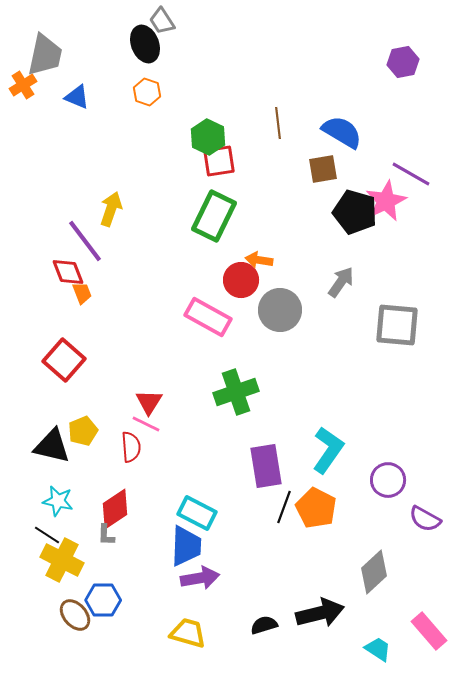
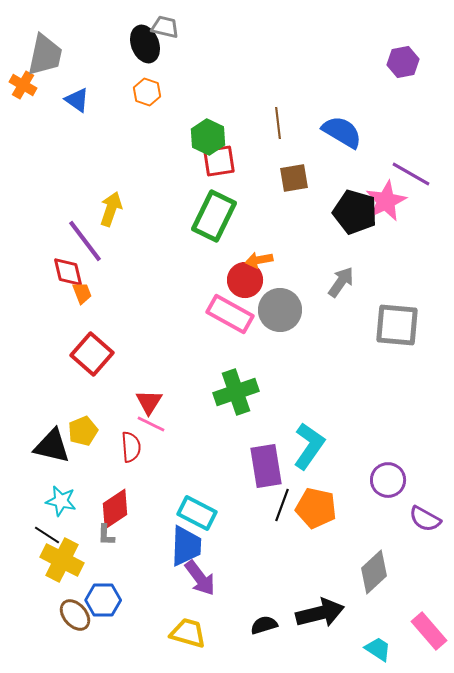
gray trapezoid at (162, 21): moved 3 px right, 6 px down; rotated 136 degrees clockwise
orange cross at (23, 85): rotated 28 degrees counterclockwise
blue triangle at (77, 97): moved 3 px down; rotated 12 degrees clockwise
brown square at (323, 169): moved 29 px left, 9 px down
orange arrow at (259, 260): rotated 20 degrees counterclockwise
red diamond at (68, 272): rotated 8 degrees clockwise
red circle at (241, 280): moved 4 px right
pink rectangle at (208, 317): moved 22 px right, 3 px up
red square at (64, 360): moved 28 px right, 6 px up
pink line at (146, 424): moved 5 px right
cyan L-shape at (328, 450): moved 19 px left, 4 px up
cyan star at (58, 501): moved 3 px right
black line at (284, 507): moved 2 px left, 2 px up
orange pentagon at (316, 508): rotated 15 degrees counterclockwise
purple arrow at (200, 578): rotated 63 degrees clockwise
